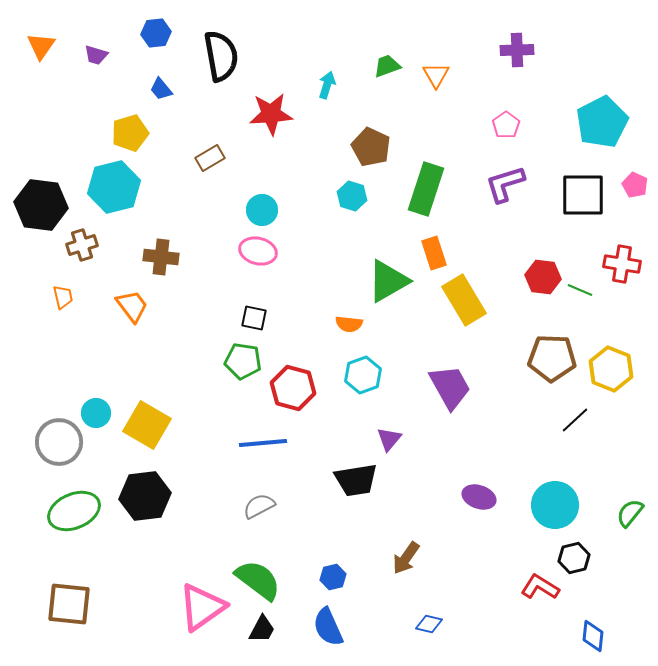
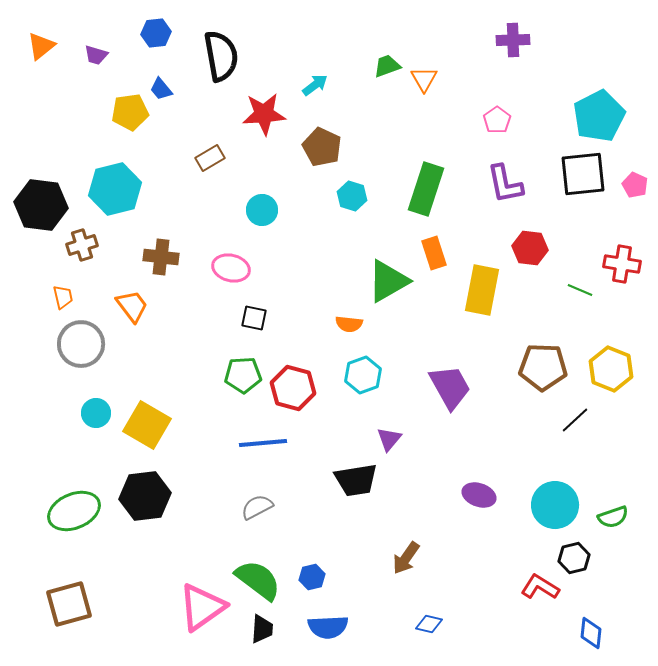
orange triangle at (41, 46): rotated 16 degrees clockwise
purple cross at (517, 50): moved 4 px left, 10 px up
orange triangle at (436, 75): moved 12 px left, 4 px down
cyan arrow at (327, 85): moved 12 px left; rotated 36 degrees clockwise
red star at (271, 114): moved 7 px left
cyan pentagon at (602, 122): moved 3 px left, 6 px up
pink pentagon at (506, 125): moved 9 px left, 5 px up
yellow pentagon at (130, 133): moved 21 px up; rotated 9 degrees clockwise
brown pentagon at (371, 147): moved 49 px left
purple L-shape at (505, 184): rotated 84 degrees counterclockwise
cyan hexagon at (114, 187): moved 1 px right, 2 px down
black square at (583, 195): moved 21 px up; rotated 6 degrees counterclockwise
pink ellipse at (258, 251): moved 27 px left, 17 px down
red hexagon at (543, 277): moved 13 px left, 29 px up
yellow rectangle at (464, 300): moved 18 px right, 10 px up; rotated 42 degrees clockwise
brown pentagon at (552, 358): moved 9 px left, 9 px down
green pentagon at (243, 361): moved 14 px down; rotated 12 degrees counterclockwise
gray circle at (59, 442): moved 22 px right, 98 px up
purple ellipse at (479, 497): moved 2 px up
gray semicircle at (259, 506): moved 2 px left, 1 px down
green semicircle at (630, 513): moved 17 px left, 4 px down; rotated 148 degrees counterclockwise
blue hexagon at (333, 577): moved 21 px left
brown square at (69, 604): rotated 21 degrees counterclockwise
blue semicircle at (328, 627): rotated 69 degrees counterclockwise
black trapezoid at (262, 629): rotated 24 degrees counterclockwise
blue diamond at (593, 636): moved 2 px left, 3 px up
